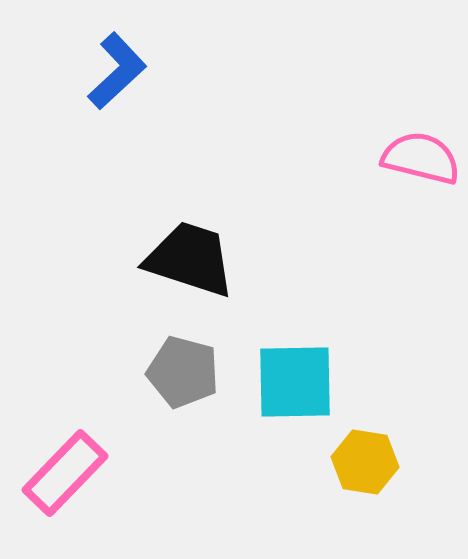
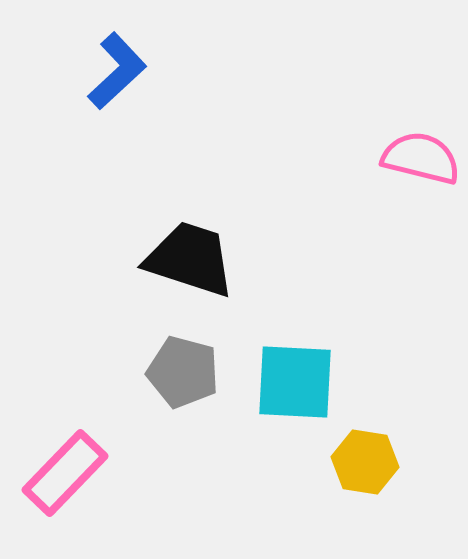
cyan square: rotated 4 degrees clockwise
